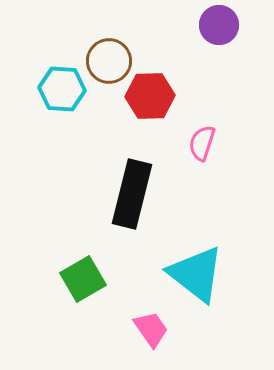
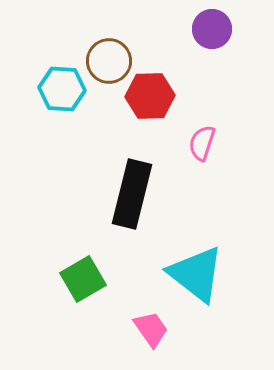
purple circle: moved 7 px left, 4 px down
